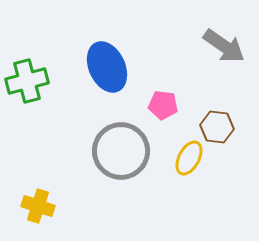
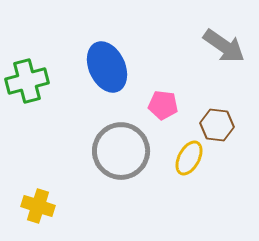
brown hexagon: moved 2 px up
